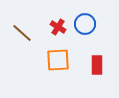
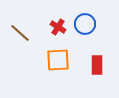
brown line: moved 2 px left
